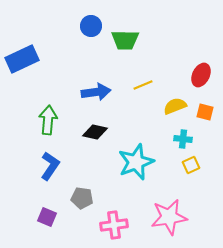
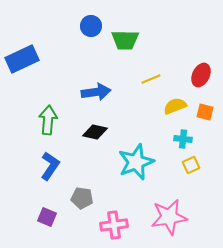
yellow line: moved 8 px right, 6 px up
